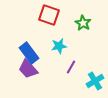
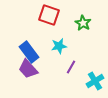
blue rectangle: moved 1 px up
